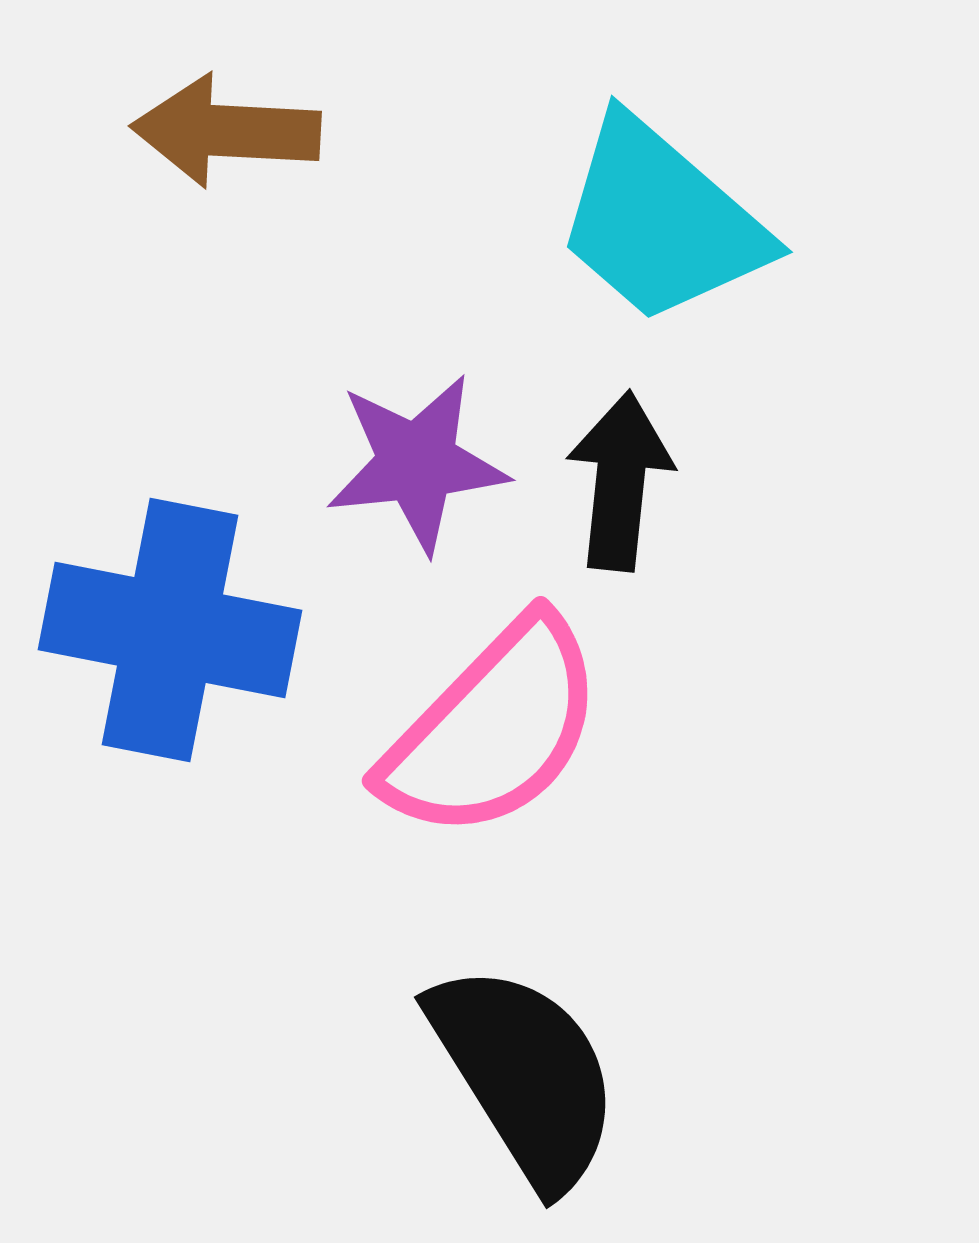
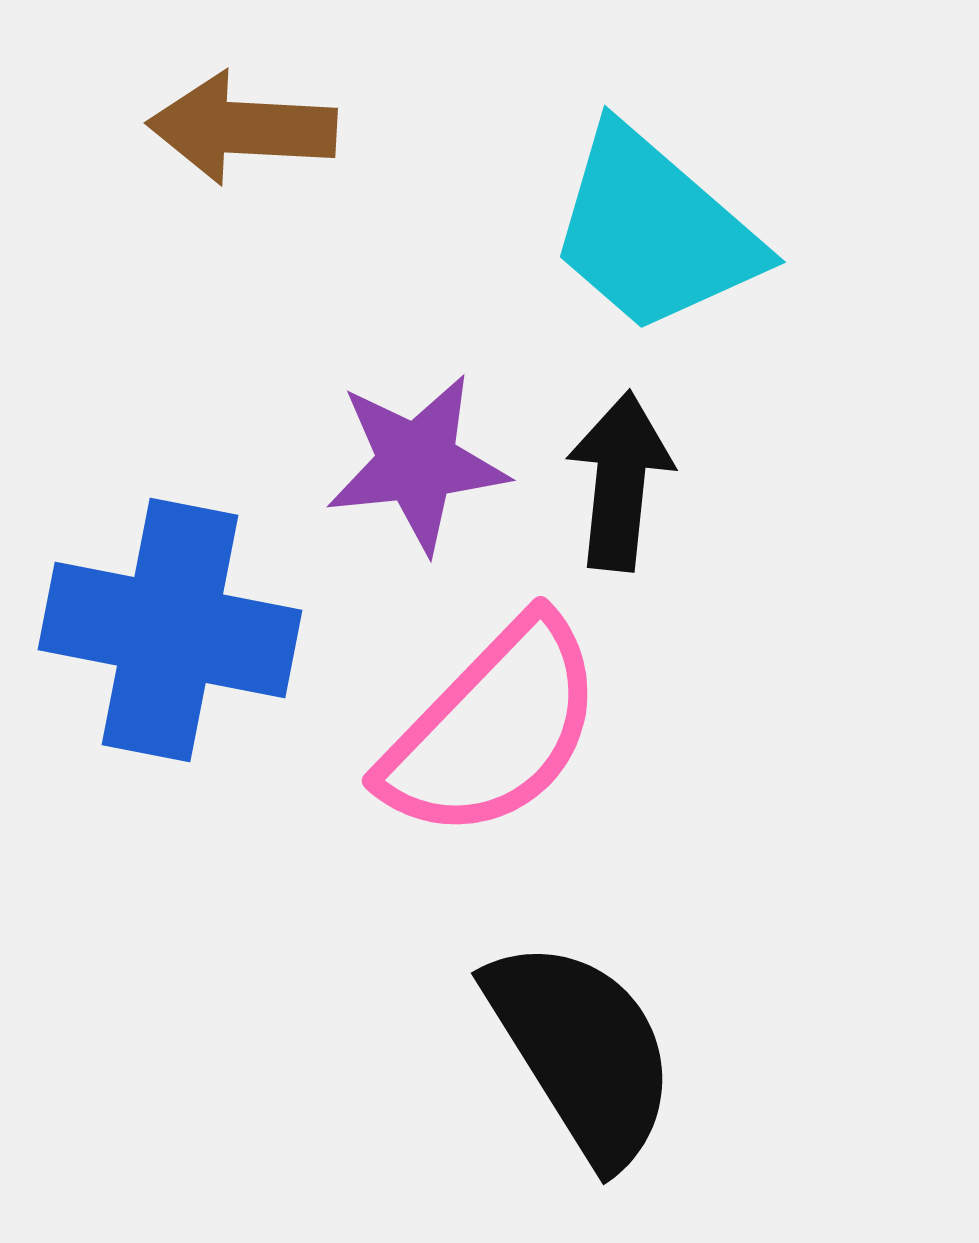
brown arrow: moved 16 px right, 3 px up
cyan trapezoid: moved 7 px left, 10 px down
black semicircle: moved 57 px right, 24 px up
